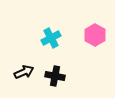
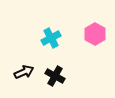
pink hexagon: moved 1 px up
black cross: rotated 18 degrees clockwise
